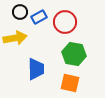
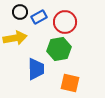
green hexagon: moved 15 px left, 5 px up; rotated 20 degrees counterclockwise
